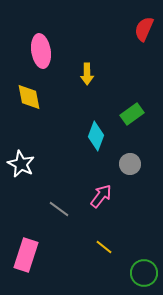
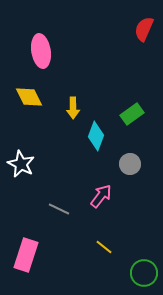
yellow arrow: moved 14 px left, 34 px down
yellow diamond: rotated 16 degrees counterclockwise
gray line: rotated 10 degrees counterclockwise
